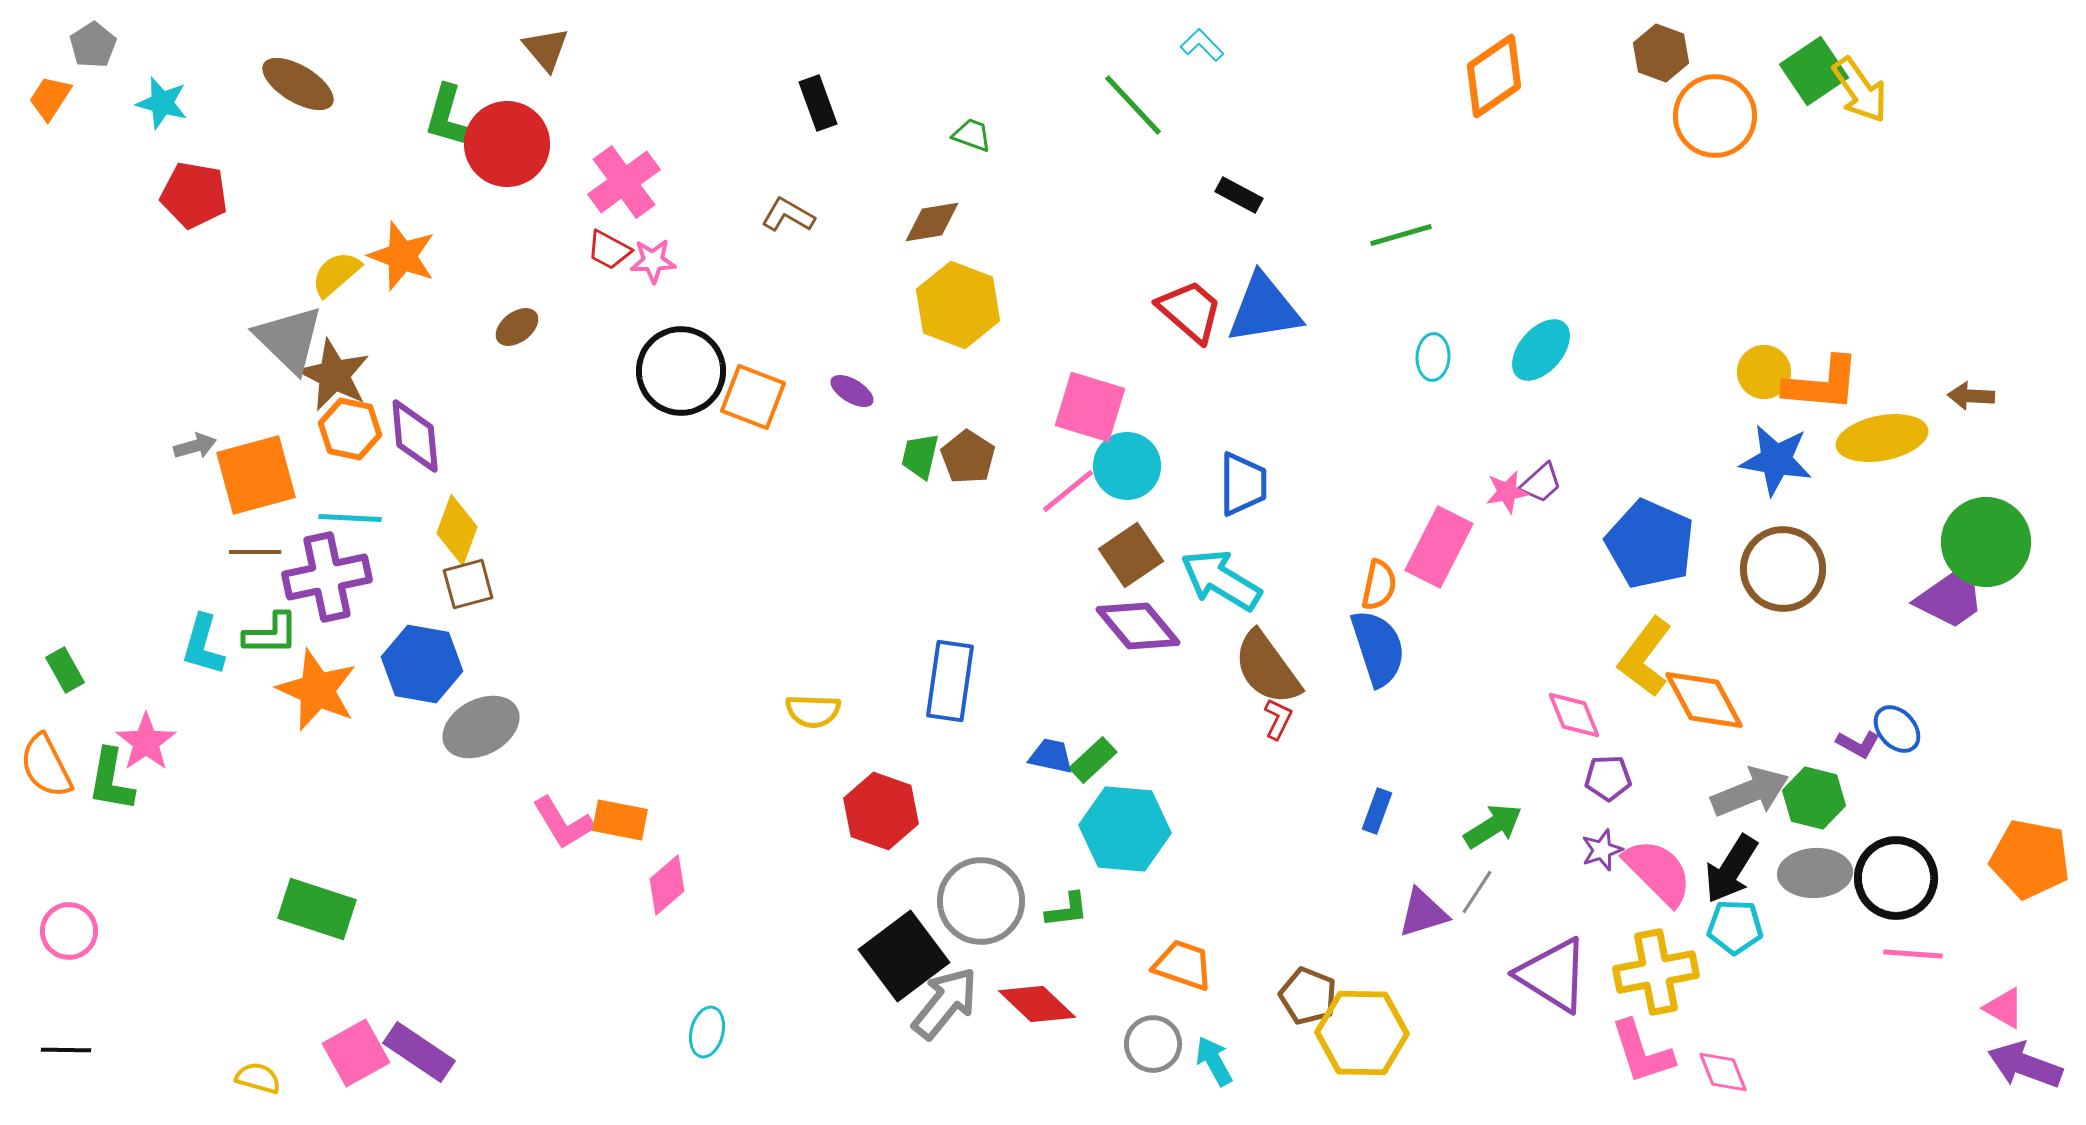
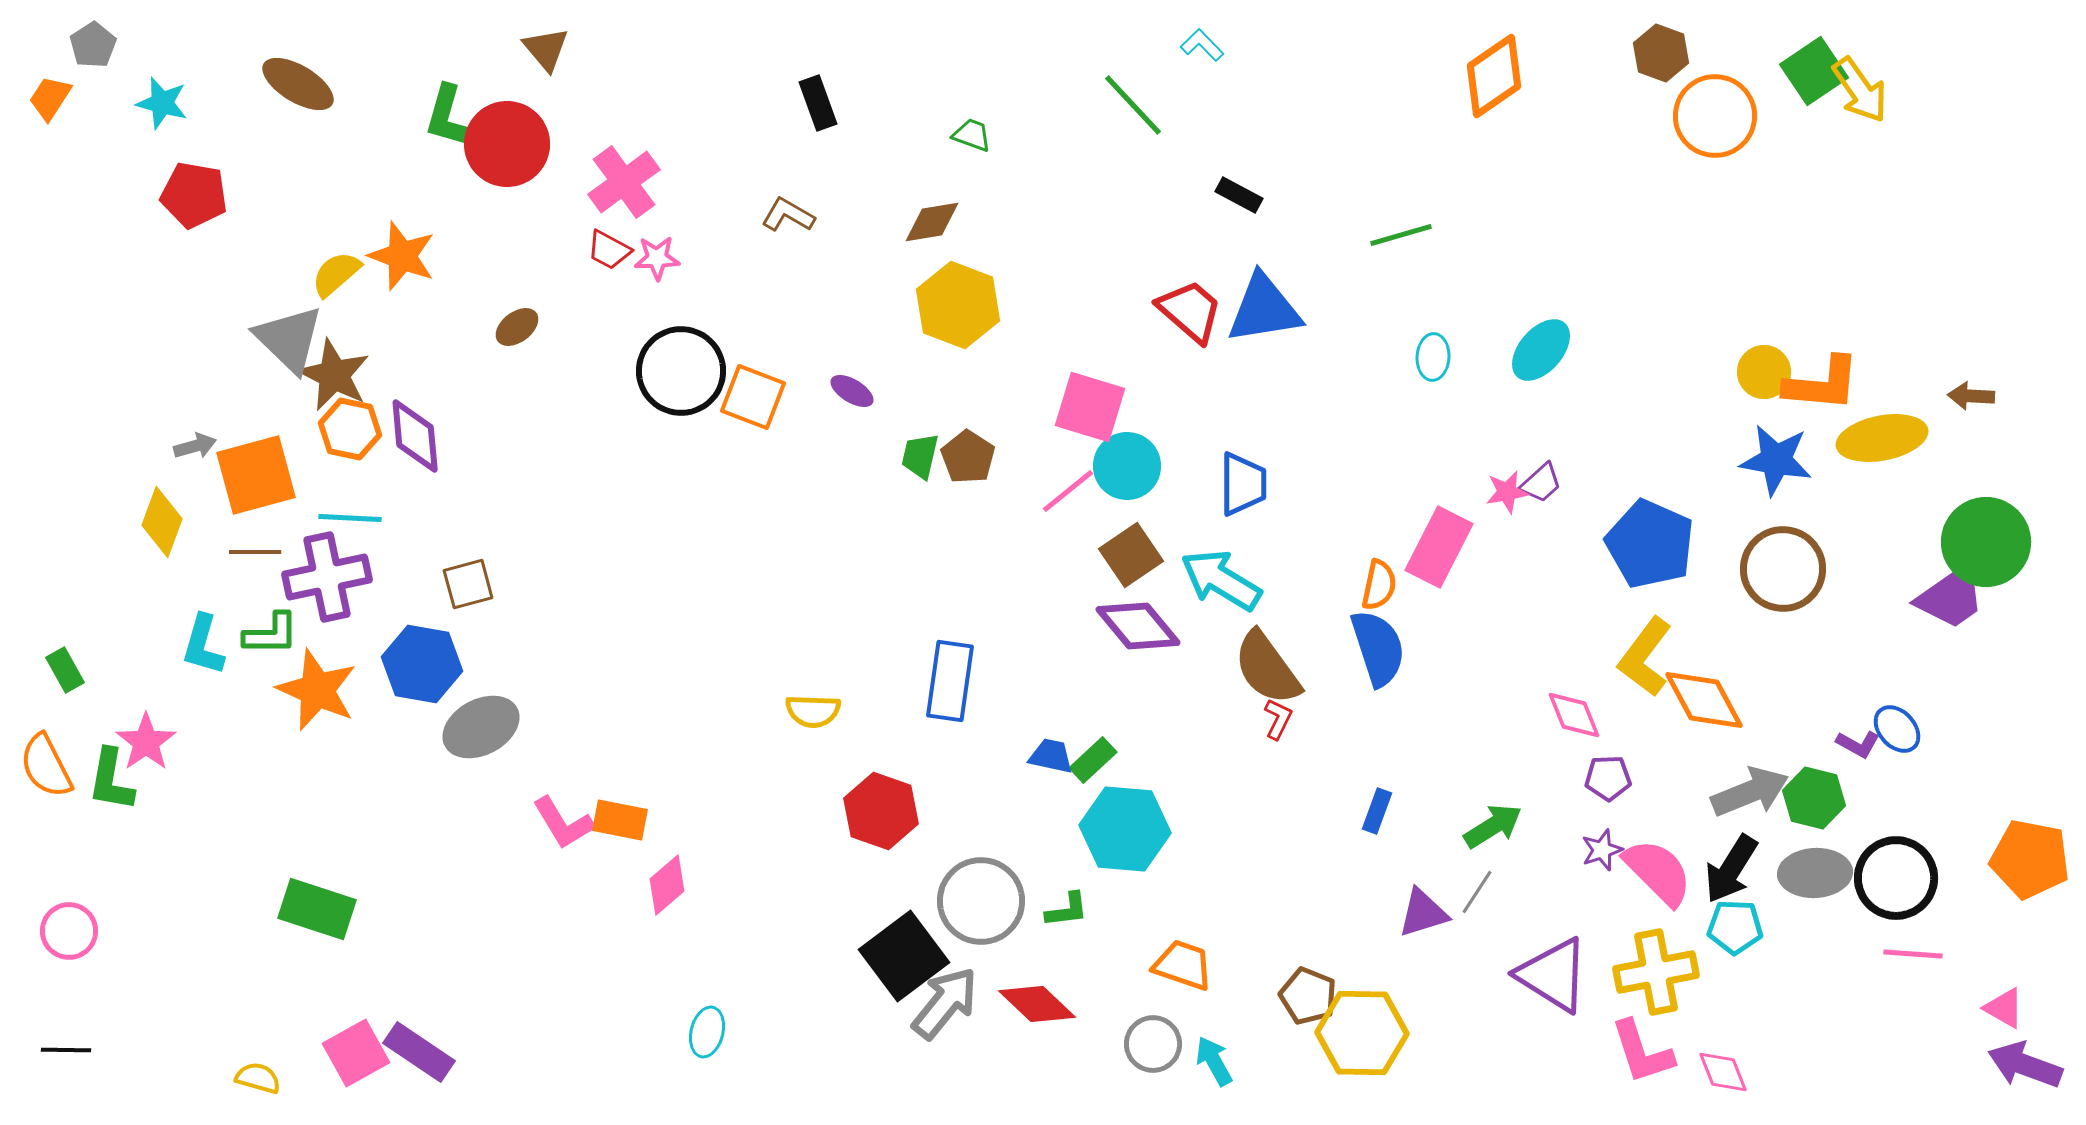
pink star at (653, 261): moved 4 px right, 3 px up
yellow diamond at (457, 530): moved 295 px left, 8 px up
